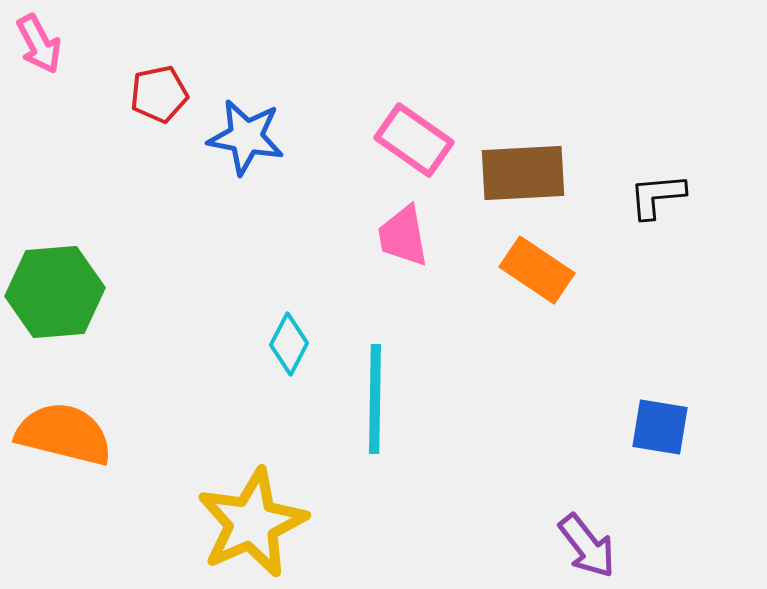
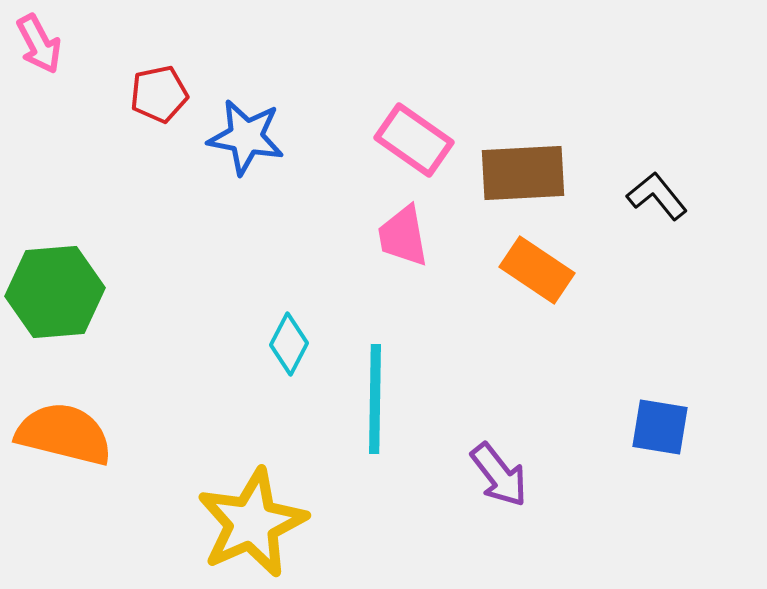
black L-shape: rotated 56 degrees clockwise
purple arrow: moved 88 px left, 71 px up
